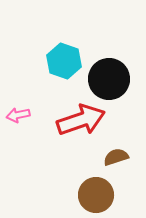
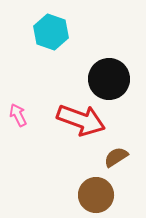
cyan hexagon: moved 13 px left, 29 px up
pink arrow: rotated 75 degrees clockwise
red arrow: rotated 39 degrees clockwise
brown semicircle: rotated 15 degrees counterclockwise
